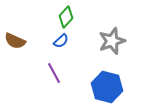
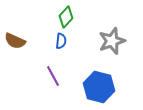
blue semicircle: rotated 42 degrees counterclockwise
purple line: moved 1 px left, 3 px down
blue hexagon: moved 8 px left
